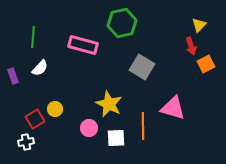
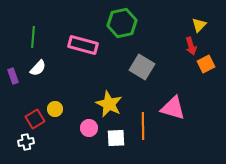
white semicircle: moved 2 px left
